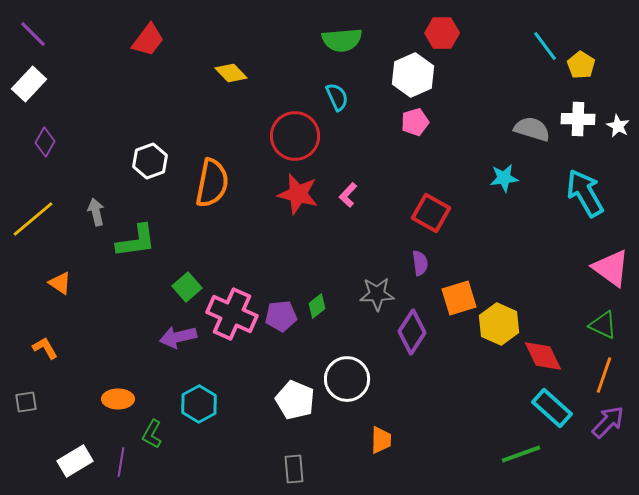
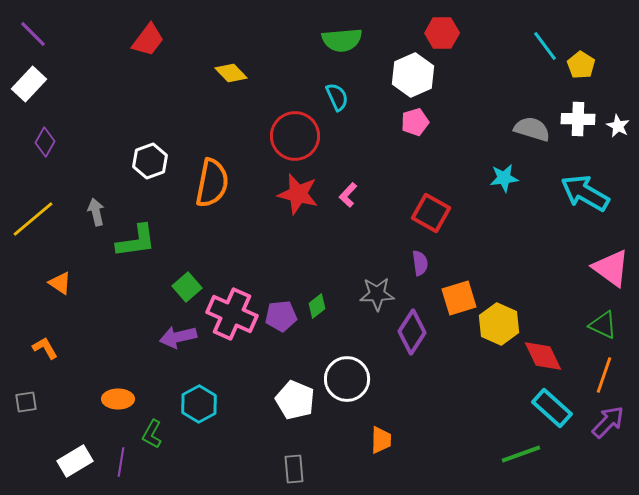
cyan arrow at (585, 193): rotated 30 degrees counterclockwise
